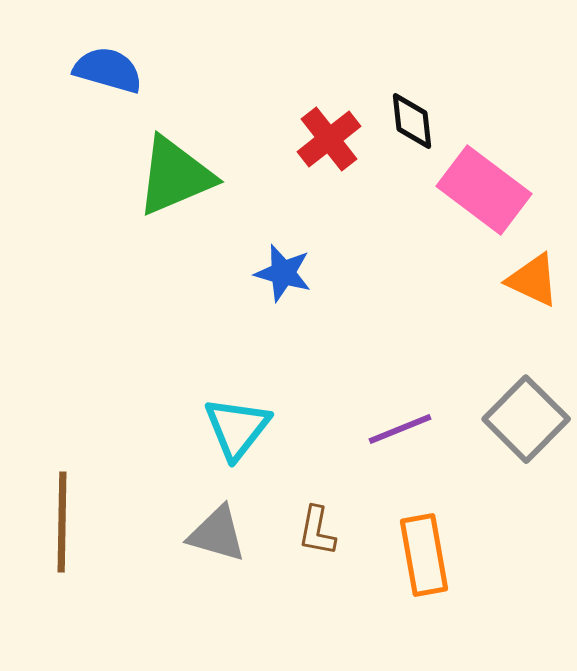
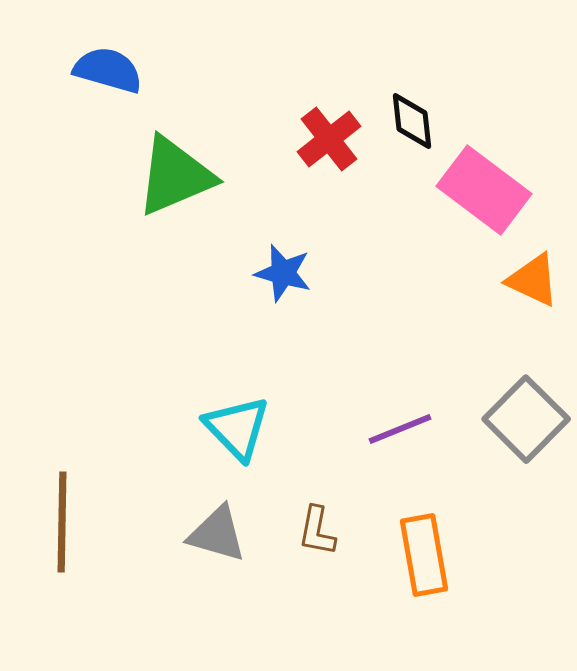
cyan triangle: rotated 22 degrees counterclockwise
